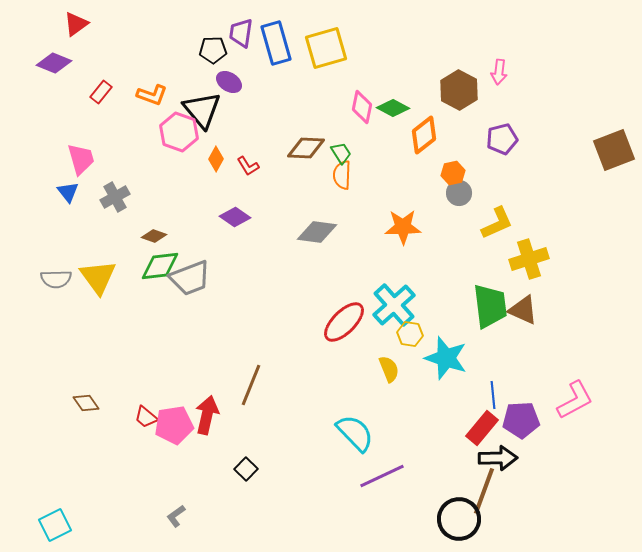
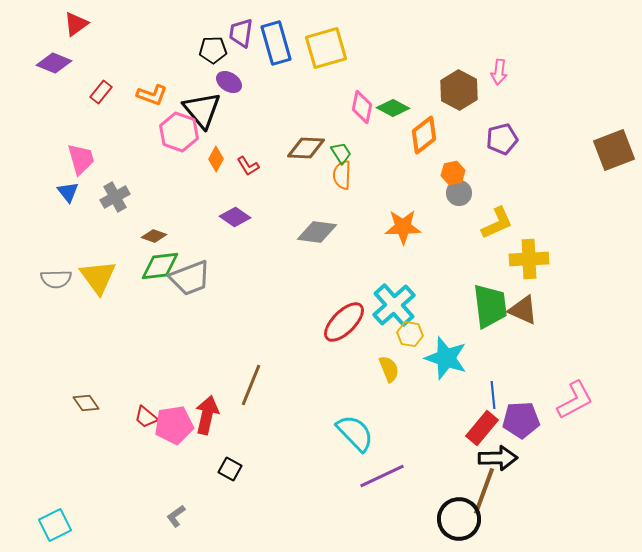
yellow cross at (529, 259): rotated 15 degrees clockwise
black square at (246, 469): moved 16 px left; rotated 15 degrees counterclockwise
